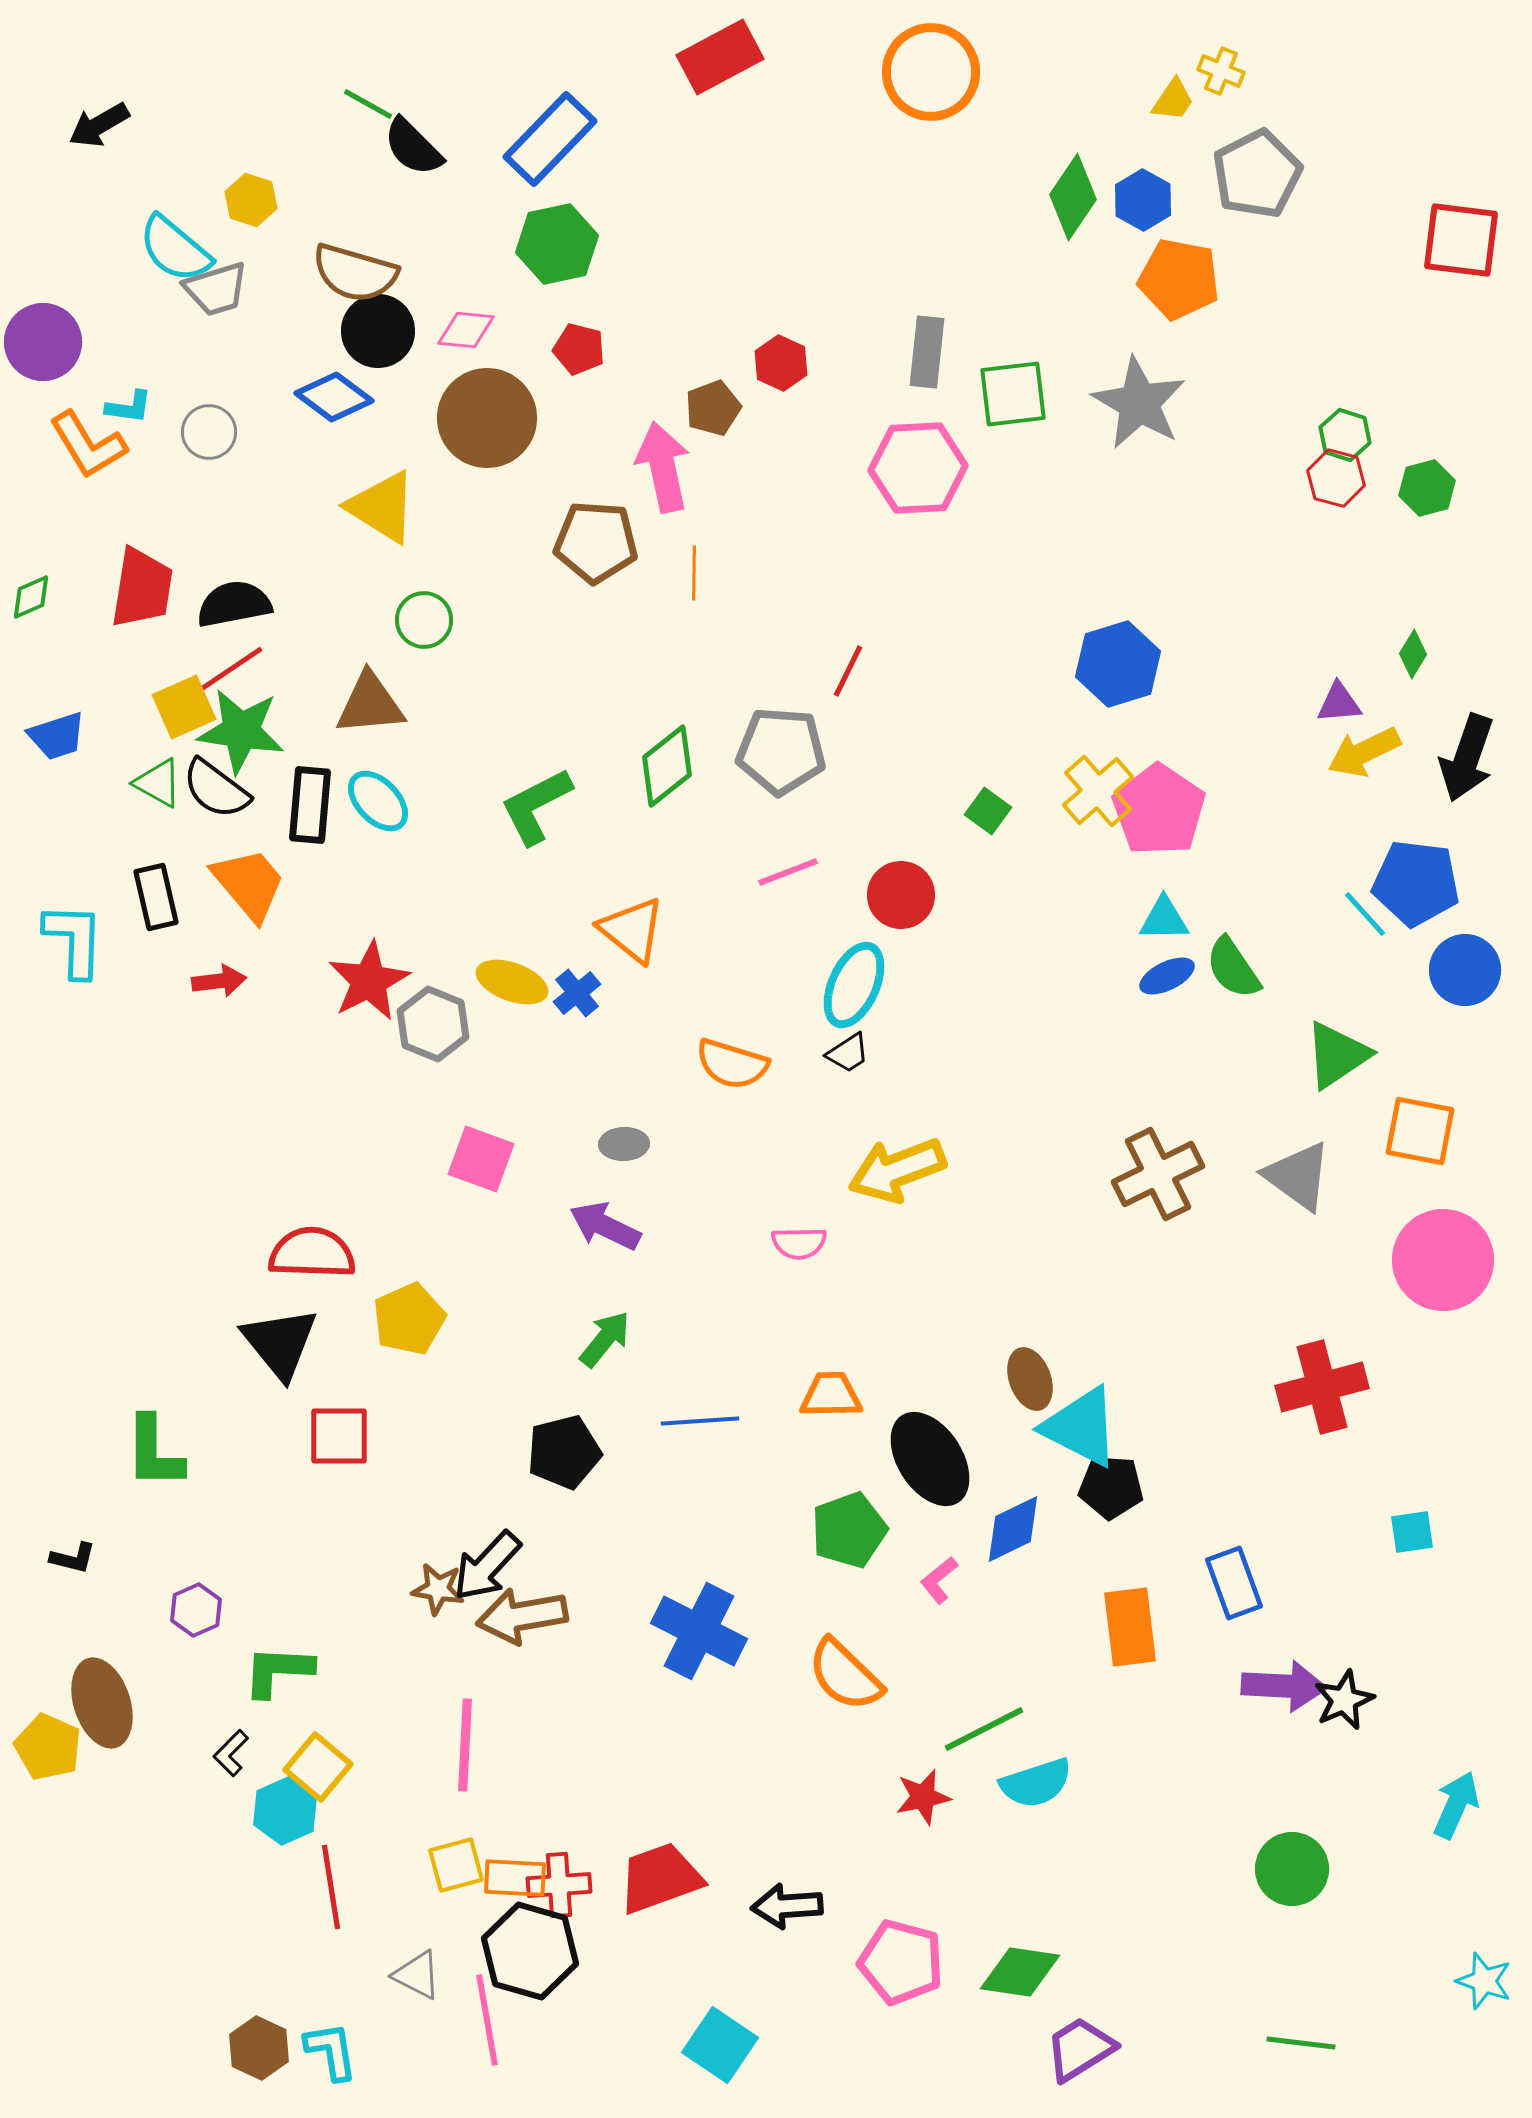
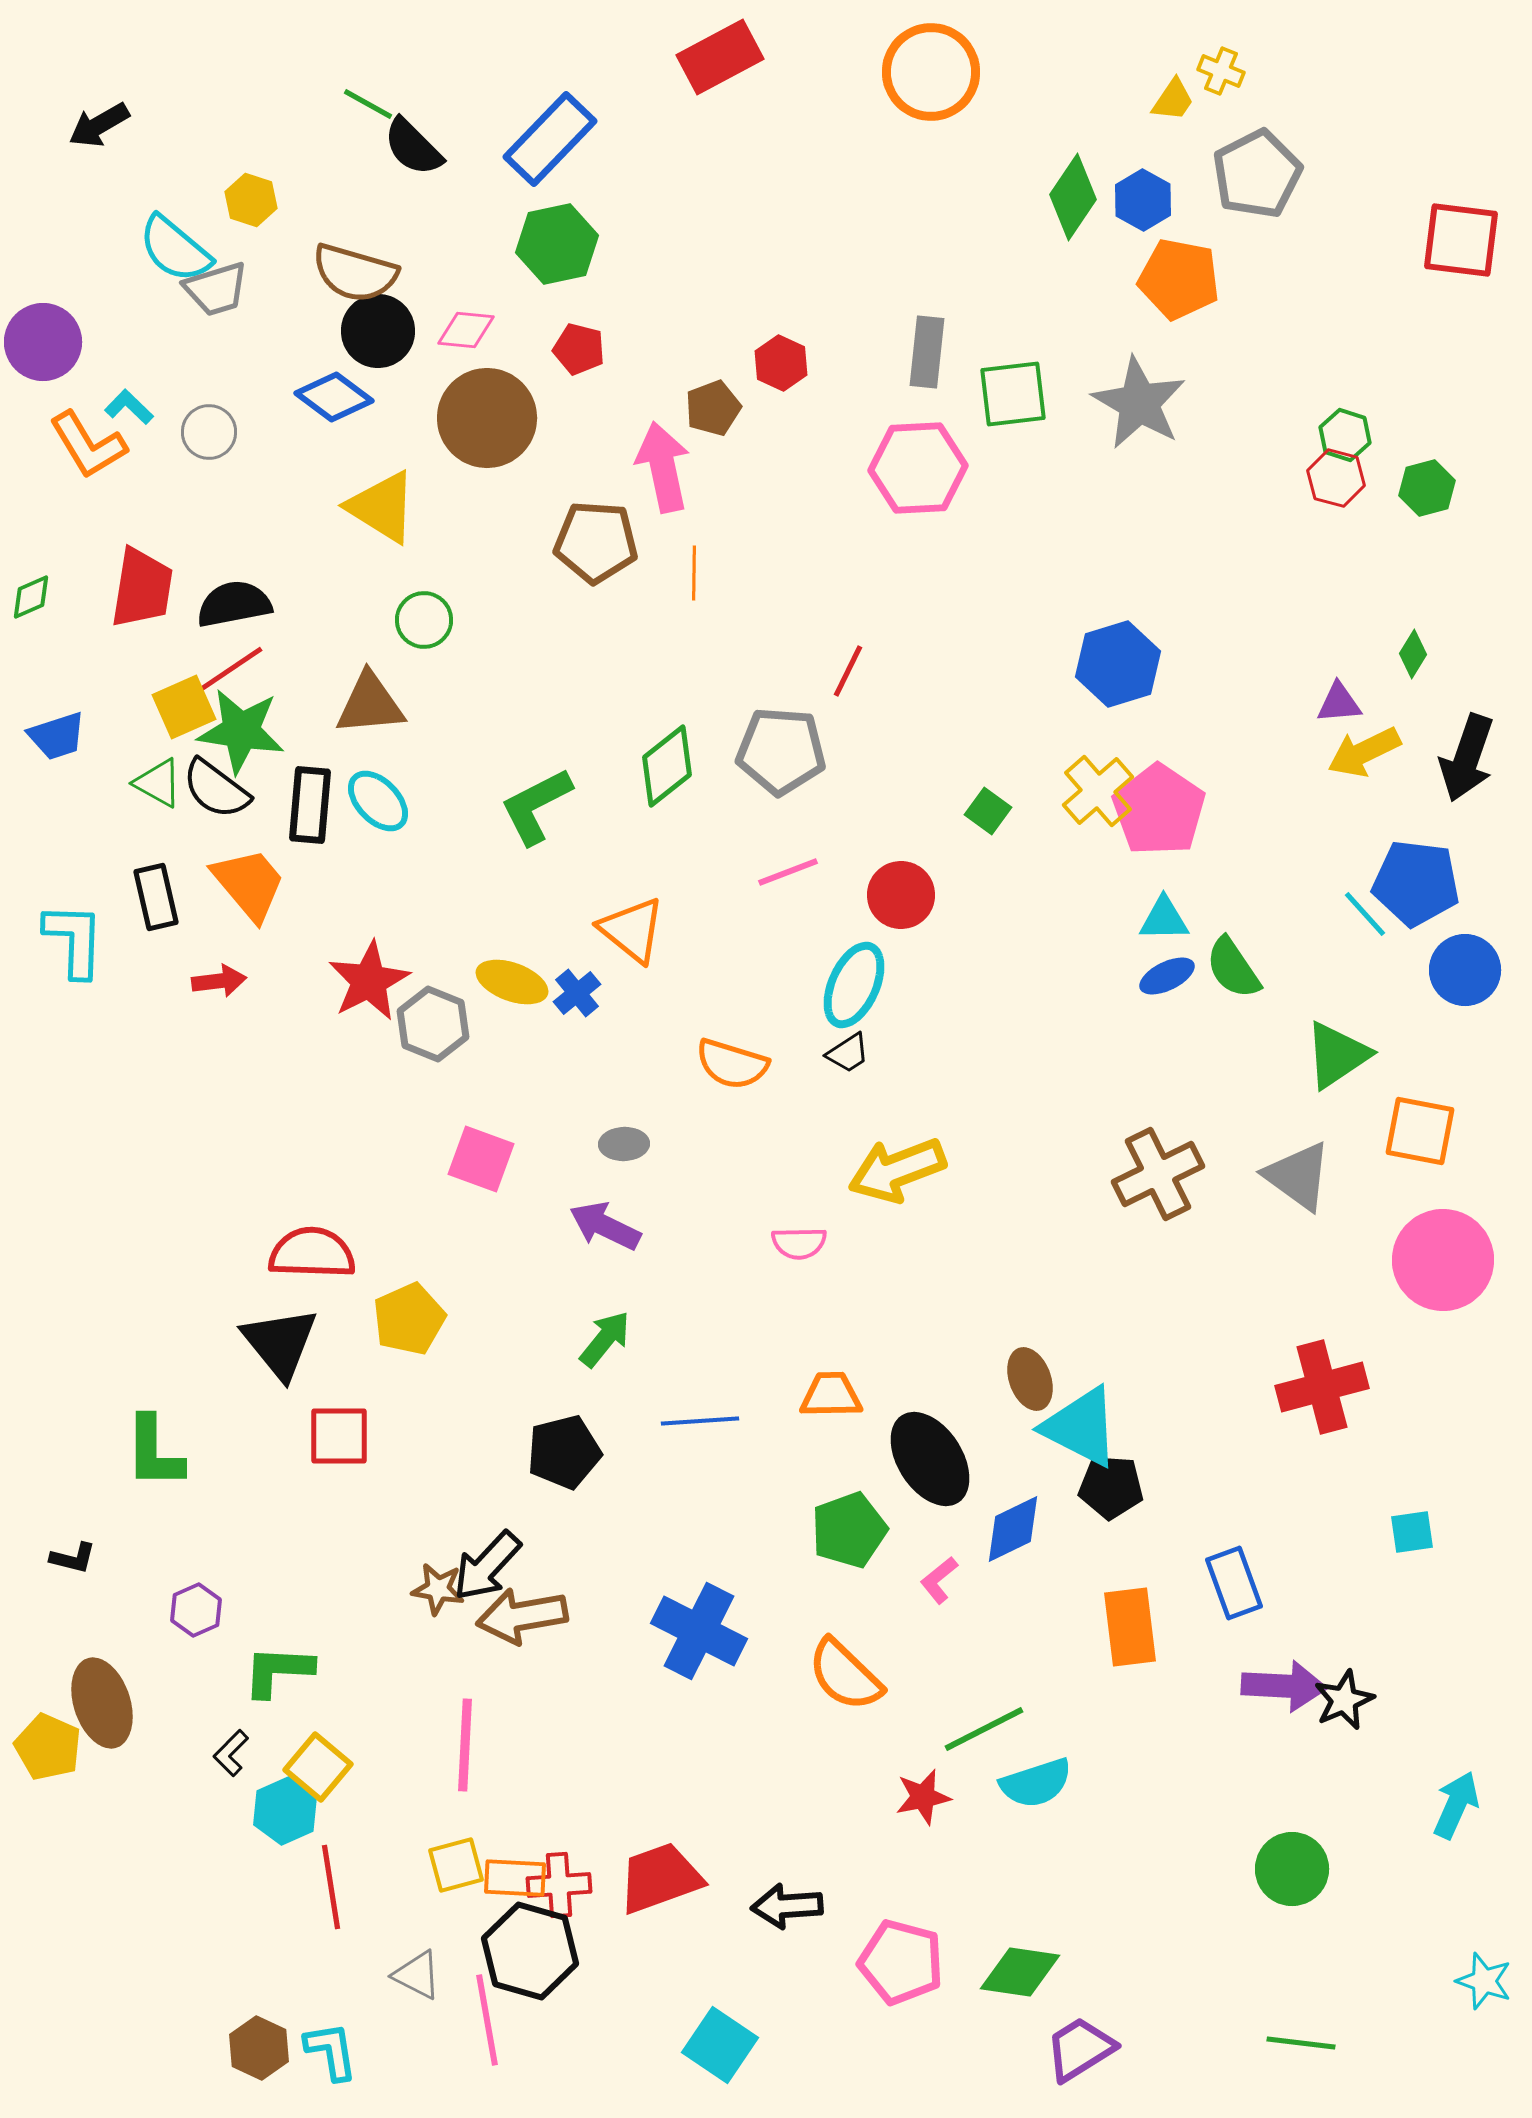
cyan L-shape at (129, 407): rotated 144 degrees counterclockwise
